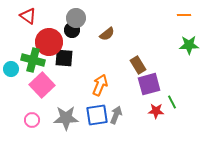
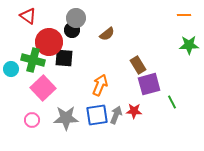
pink square: moved 1 px right, 3 px down
red star: moved 22 px left
